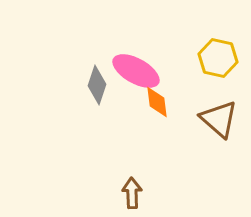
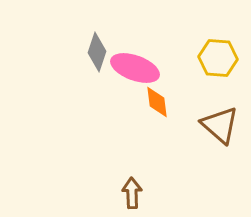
yellow hexagon: rotated 9 degrees counterclockwise
pink ellipse: moved 1 px left, 3 px up; rotated 9 degrees counterclockwise
gray diamond: moved 33 px up
brown triangle: moved 1 px right, 6 px down
